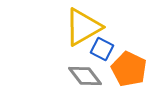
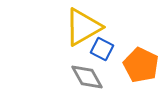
orange pentagon: moved 12 px right, 4 px up
gray diamond: moved 2 px right, 1 px down; rotated 8 degrees clockwise
